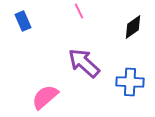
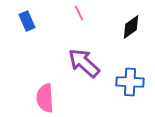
pink line: moved 2 px down
blue rectangle: moved 4 px right
black diamond: moved 2 px left
pink semicircle: moved 1 px down; rotated 52 degrees counterclockwise
